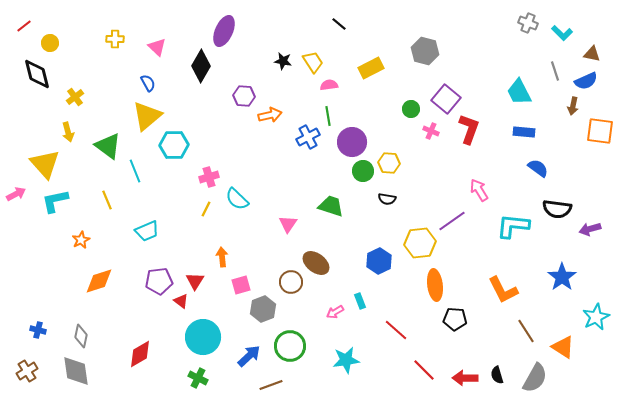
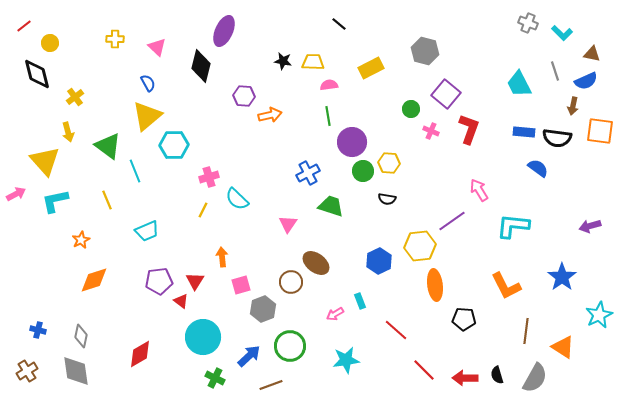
yellow trapezoid at (313, 62): rotated 55 degrees counterclockwise
black diamond at (201, 66): rotated 16 degrees counterclockwise
cyan trapezoid at (519, 92): moved 8 px up
purple square at (446, 99): moved 5 px up
blue cross at (308, 137): moved 36 px down
yellow triangle at (45, 164): moved 3 px up
yellow line at (206, 209): moved 3 px left, 1 px down
black semicircle at (557, 209): moved 71 px up
purple arrow at (590, 229): moved 3 px up
yellow hexagon at (420, 243): moved 3 px down
orange diamond at (99, 281): moved 5 px left, 1 px up
orange L-shape at (503, 290): moved 3 px right, 4 px up
pink arrow at (335, 312): moved 2 px down
cyan star at (596, 317): moved 3 px right, 2 px up
black pentagon at (455, 319): moved 9 px right
brown line at (526, 331): rotated 40 degrees clockwise
green cross at (198, 378): moved 17 px right
